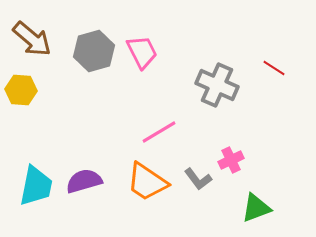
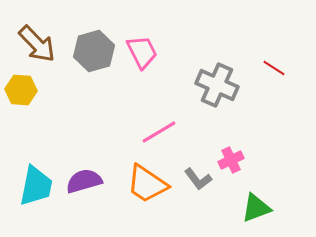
brown arrow: moved 5 px right, 5 px down; rotated 6 degrees clockwise
orange trapezoid: moved 2 px down
